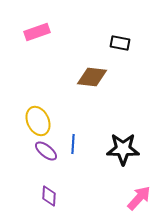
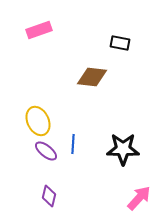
pink rectangle: moved 2 px right, 2 px up
purple diamond: rotated 10 degrees clockwise
